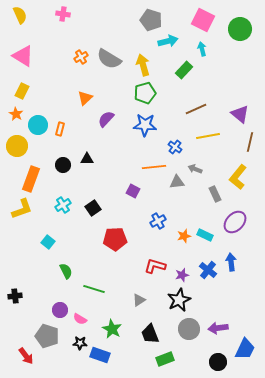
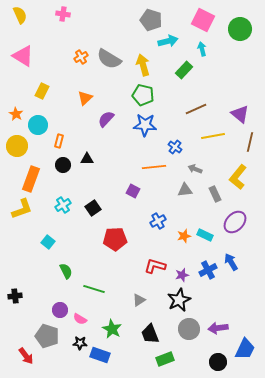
yellow rectangle at (22, 91): moved 20 px right
green pentagon at (145, 93): moved 2 px left, 2 px down; rotated 30 degrees clockwise
orange rectangle at (60, 129): moved 1 px left, 12 px down
yellow line at (208, 136): moved 5 px right
gray triangle at (177, 182): moved 8 px right, 8 px down
blue arrow at (231, 262): rotated 24 degrees counterclockwise
blue cross at (208, 270): rotated 24 degrees clockwise
